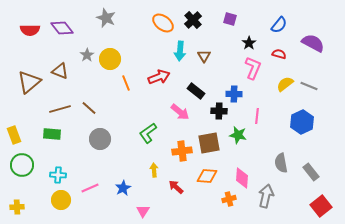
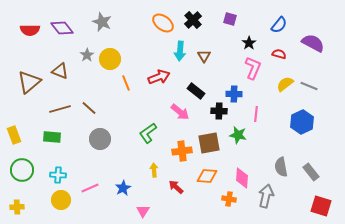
gray star at (106, 18): moved 4 px left, 4 px down
pink line at (257, 116): moved 1 px left, 2 px up
green rectangle at (52, 134): moved 3 px down
gray semicircle at (281, 163): moved 4 px down
green circle at (22, 165): moved 5 px down
orange cross at (229, 199): rotated 24 degrees clockwise
red square at (321, 206): rotated 35 degrees counterclockwise
